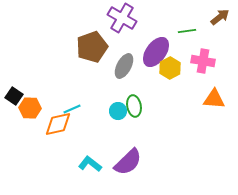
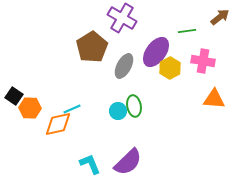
brown pentagon: rotated 12 degrees counterclockwise
cyan L-shape: rotated 30 degrees clockwise
